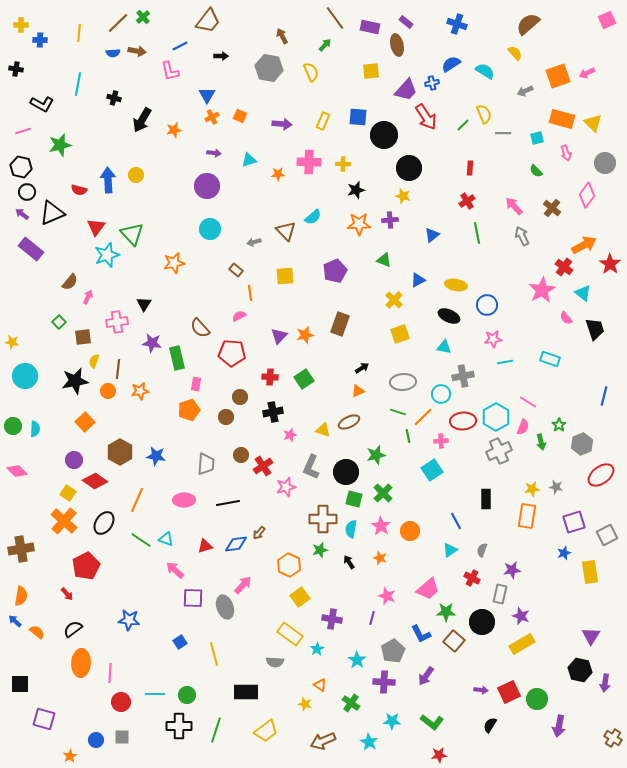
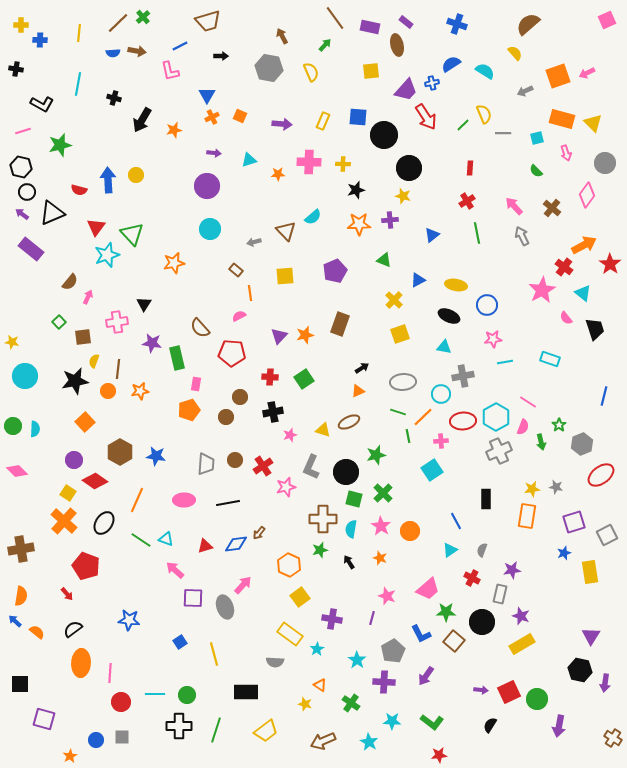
brown trapezoid at (208, 21): rotated 36 degrees clockwise
brown circle at (241, 455): moved 6 px left, 5 px down
red pentagon at (86, 566): rotated 24 degrees counterclockwise
